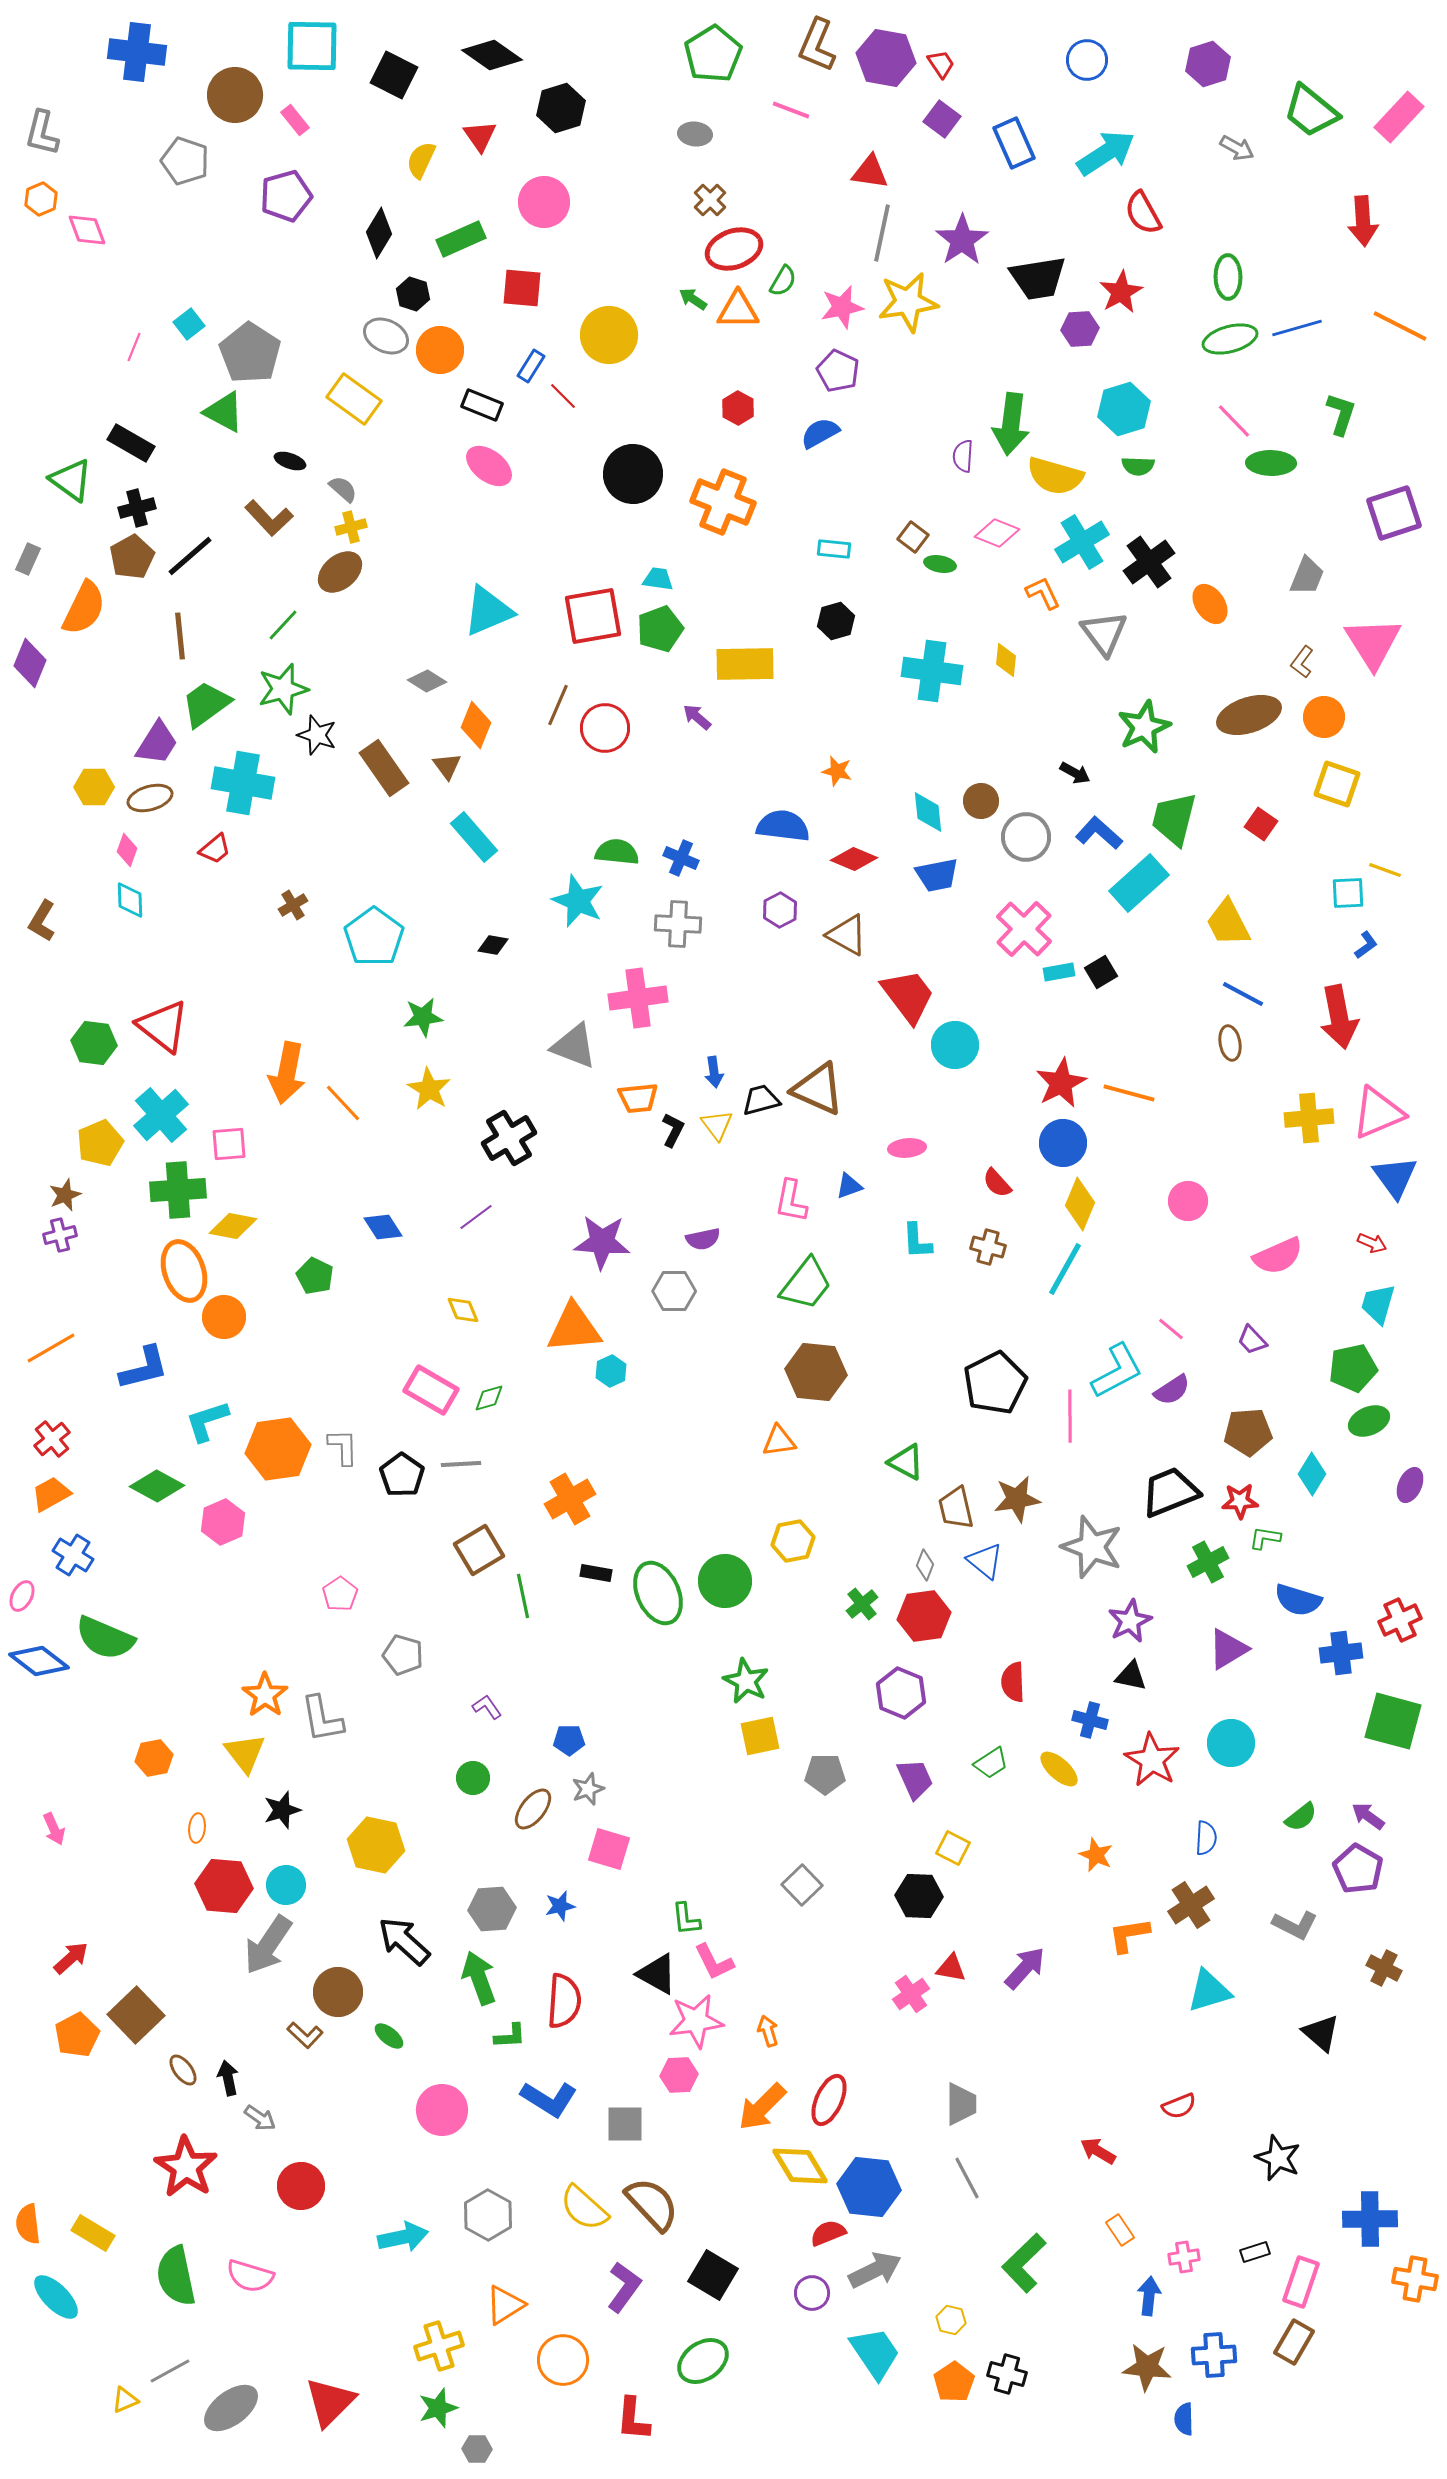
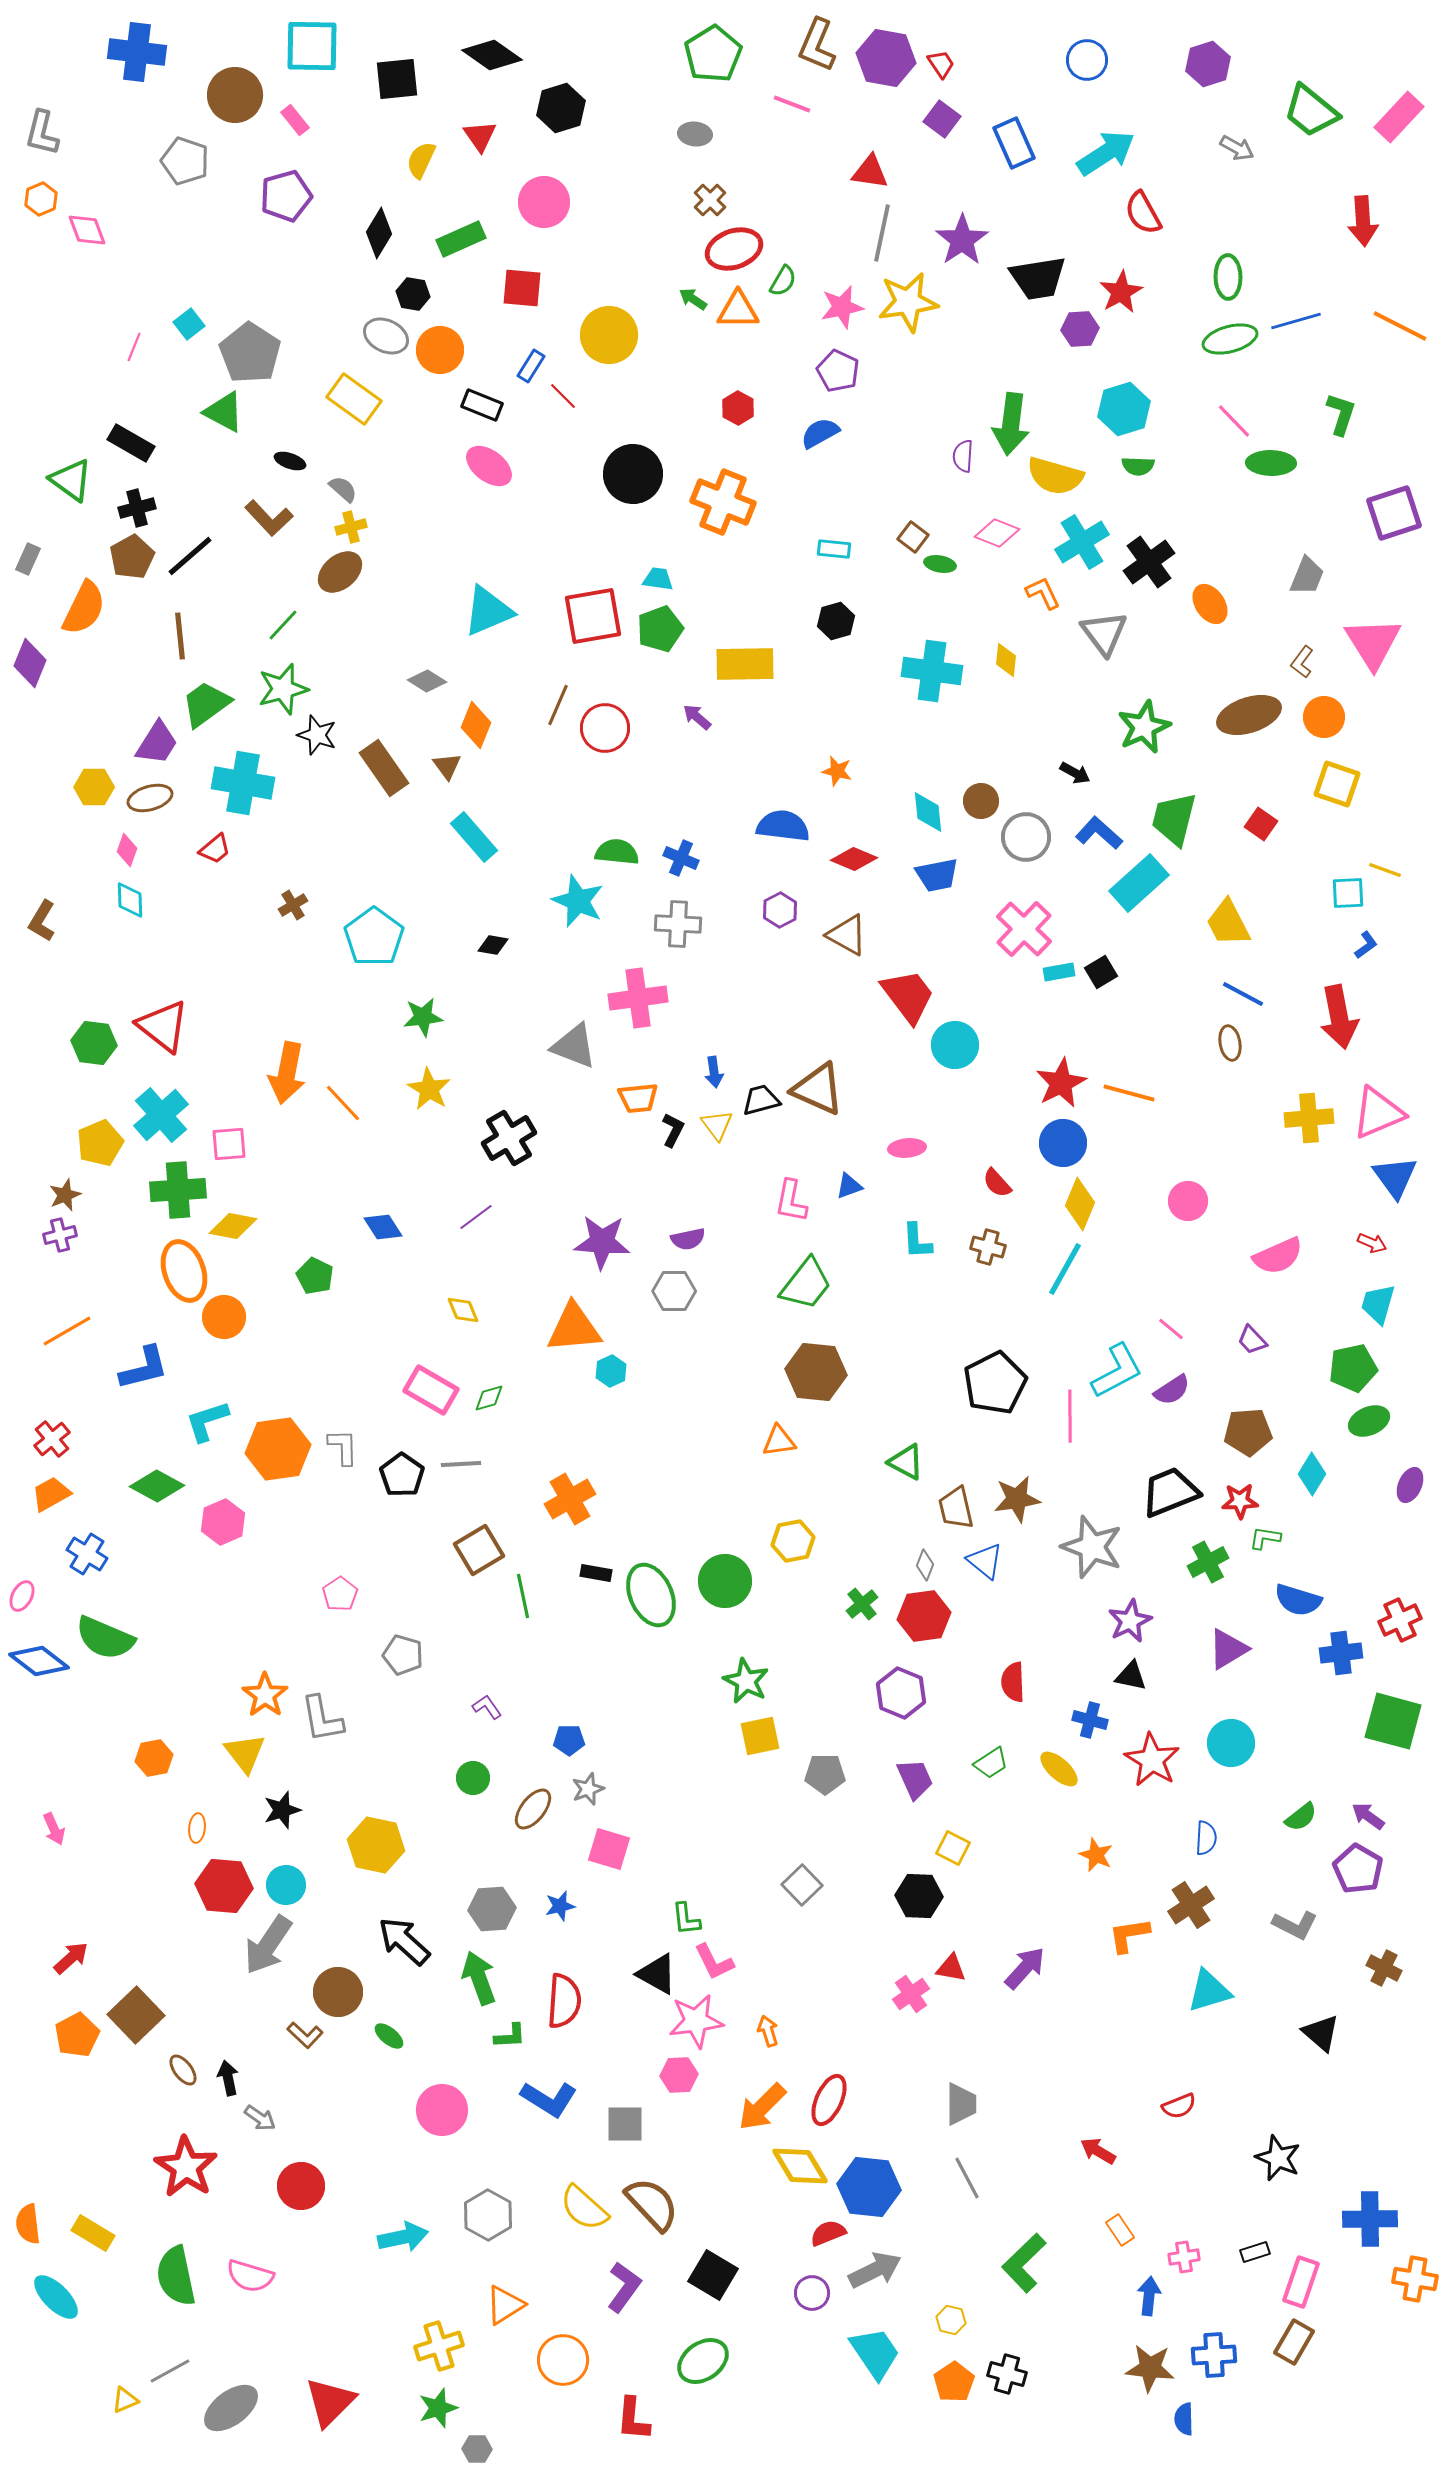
black square at (394, 75): moved 3 px right, 4 px down; rotated 33 degrees counterclockwise
pink line at (791, 110): moved 1 px right, 6 px up
black hexagon at (413, 294): rotated 8 degrees counterclockwise
blue line at (1297, 328): moved 1 px left, 7 px up
purple semicircle at (703, 1239): moved 15 px left
orange line at (51, 1348): moved 16 px right, 17 px up
blue cross at (73, 1555): moved 14 px right, 1 px up
green ellipse at (658, 1593): moved 7 px left, 2 px down
brown star at (1147, 2367): moved 3 px right, 1 px down
